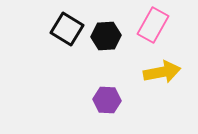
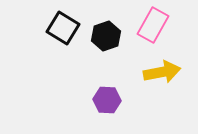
black square: moved 4 px left, 1 px up
black hexagon: rotated 16 degrees counterclockwise
